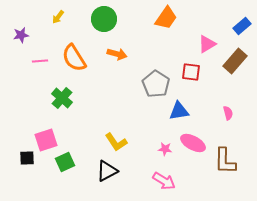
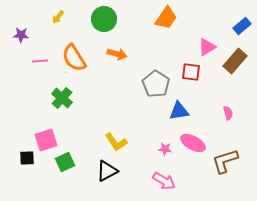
purple star: rotated 14 degrees clockwise
pink triangle: moved 3 px down
brown L-shape: rotated 72 degrees clockwise
